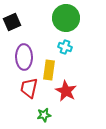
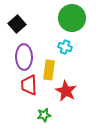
green circle: moved 6 px right
black square: moved 5 px right, 2 px down; rotated 18 degrees counterclockwise
red trapezoid: moved 3 px up; rotated 15 degrees counterclockwise
